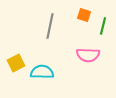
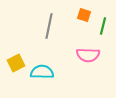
gray line: moved 1 px left
